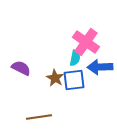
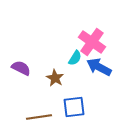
pink cross: moved 6 px right
cyan semicircle: rotated 21 degrees clockwise
blue arrow: moved 1 px left; rotated 30 degrees clockwise
blue square: moved 27 px down
